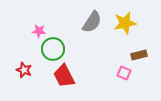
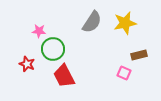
red star: moved 3 px right, 6 px up
